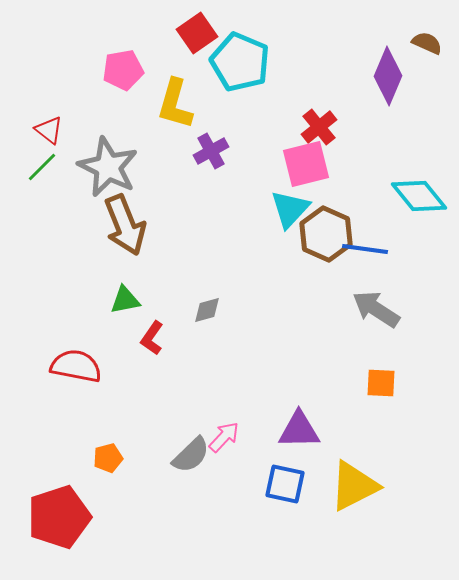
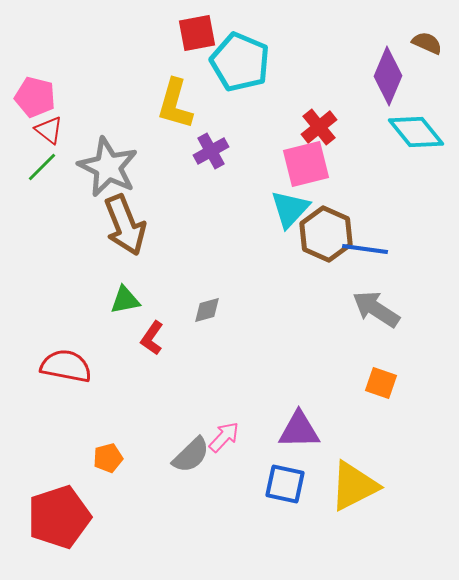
red square: rotated 24 degrees clockwise
pink pentagon: moved 88 px left, 27 px down; rotated 24 degrees clockwise
cyan diamond: moved 3 px left, 64 px up
red semicircle: moved 10 px left
orange square: rotated 16 degrees clockwise
